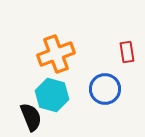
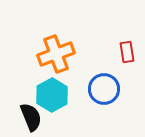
blue circle: moved 1 px left
cyan hexagon: rotated 16 degrees clockwise
